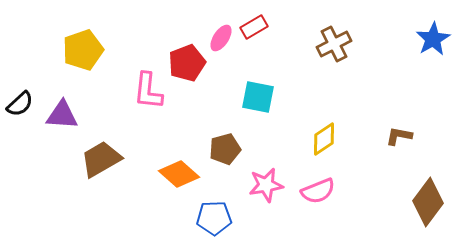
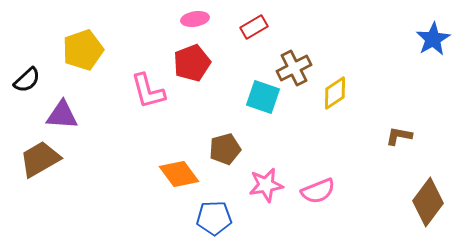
pink ellipse: moved 26 px left, 19 px up; rotated 48 degrees clockwise
brown cross: moved 40 px left, 24 px down
red pentagon: moved 5 px right
pink L-shape: rotated 21 degrees counterclockwise
cyan square: moved 5 px right; rotated 8 degrees clockwise
black semicircle: moved 7 px right, 24 px up
yellow diamond: moved 11 px right, 46 px up
brown trapezoid: moved 61 px left
orange diamond: rotated 12 degrees clockwise
